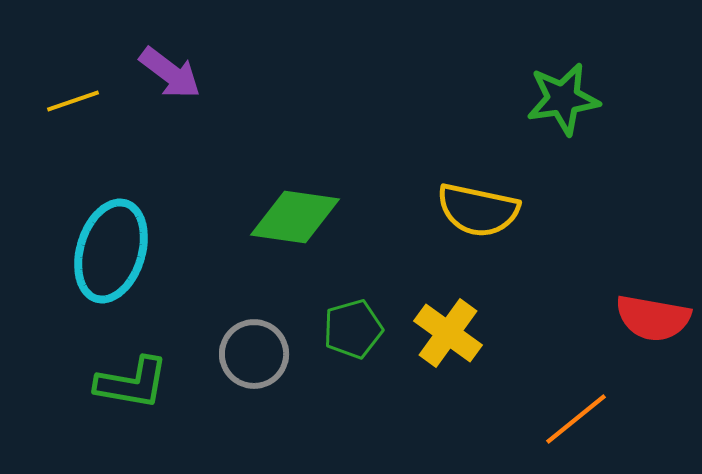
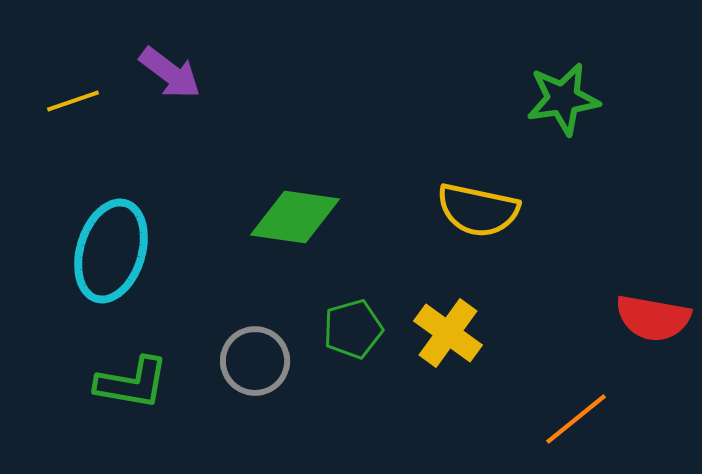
gray circle: moved 1 px right, 7 px down
